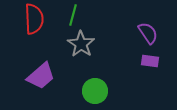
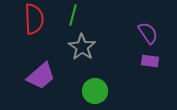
gray star: moved 1 px right, 3 px down
